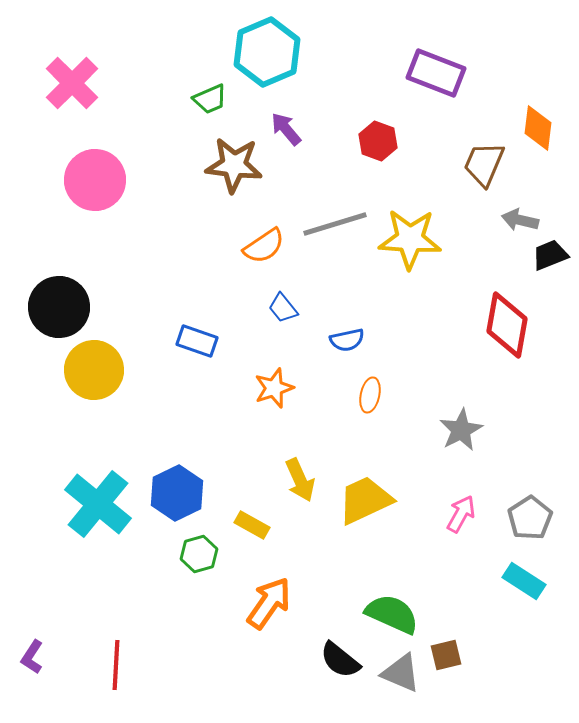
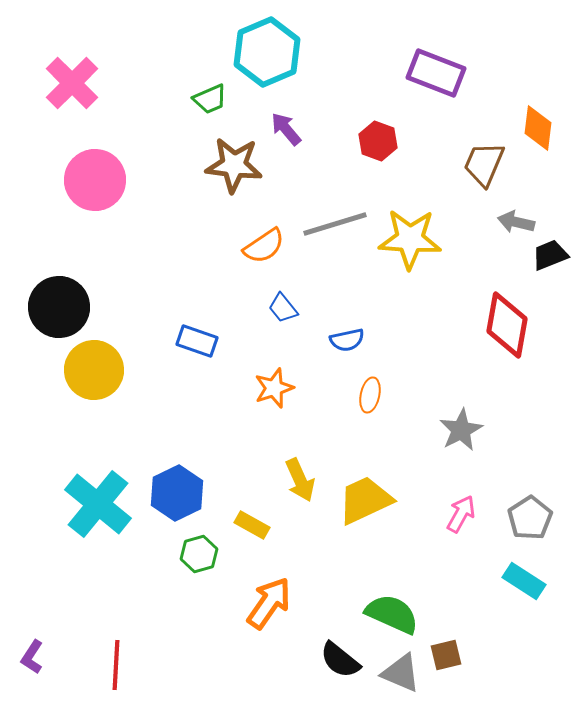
gray arrow: moved 4 px left, 2 px down
